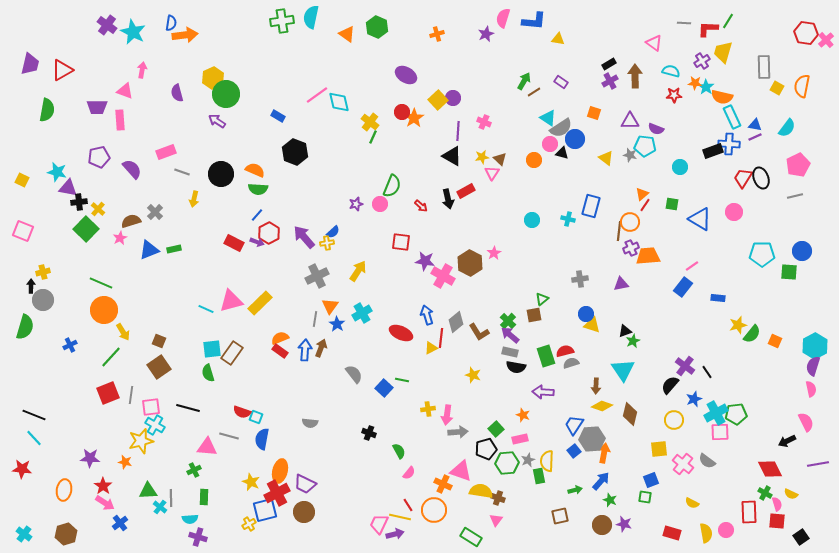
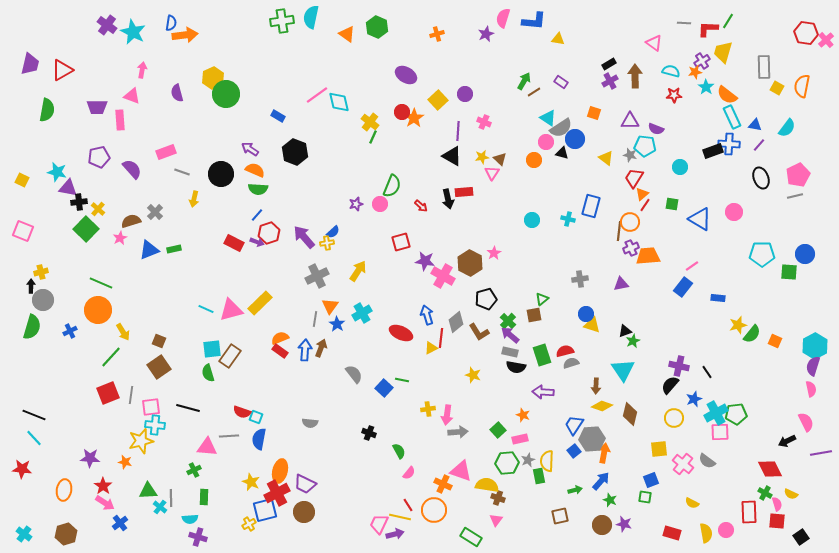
orange star at (695, 83): moved 11 px up; rotated 16 degrees counterclockwise
pink triangle at (125, 91): moved 7 px right, 5 px down
orange semicircle at (722, 97): moved 5 px right, 2 px up; rotated 25 degrees clockwise
purple circle at (453, 98): moved 12 px right, 4 px up
purple arrow at (217, 121): moved 33 px right, 28 px down
purple line at (755, 137): moved 4 px right, 8 px down; rotated 24 degrees counterclockwise
pink circle at (550, 144): moved 4 px left, 2 px up
pink pentagon at (798, 165): moved 10 px down
red trapezoid at (743, 178): moved 109 px left
red rectangle at (466, 191): moved 2 px left, 1 px down; rotated 24 degrees clockwise
red hexagon at (269, 233): rotated 10 degrees clockwise
red square at (401, 242): rotated 24 degrees counterclockwise
blue circle at (802, 251): moved 3 px right, 3 px down
yellow cross at (43, 272): moved 2 px left
pink triangle at (231, 301): moved 9 px down
orange circle at (104, 310): moved 6 px left
green semicircle at (25, 327): moved 7 px right
blue cross at (70, 345): moved 14 px up
brown rectangle at (232, 353): moved 2 px left, 3 px down
green rectangle at (546, 356): moved 4 px left, 1 px up
purple cross at (685, 366): moved 6 px left; rotated 24 degrees counterclockwise
yellow circle at (674, 420): moved 2 px up
cyan cross at (155, 425): rotated 24 degrees counterclockwise
green square at (496, 429): moved 2 px right, 1 px down
gray line at (229, 436): rotated 18 degrees counterclockwise
blue semicircle at (262, 439): moved 3 px left
black pentagon at (486, 449): moved 150 px up
purple line at (818, 464): moved 3 px right, 11 px up
yellow semicircle at (481, 491): moved 6 px right, 6 px up
